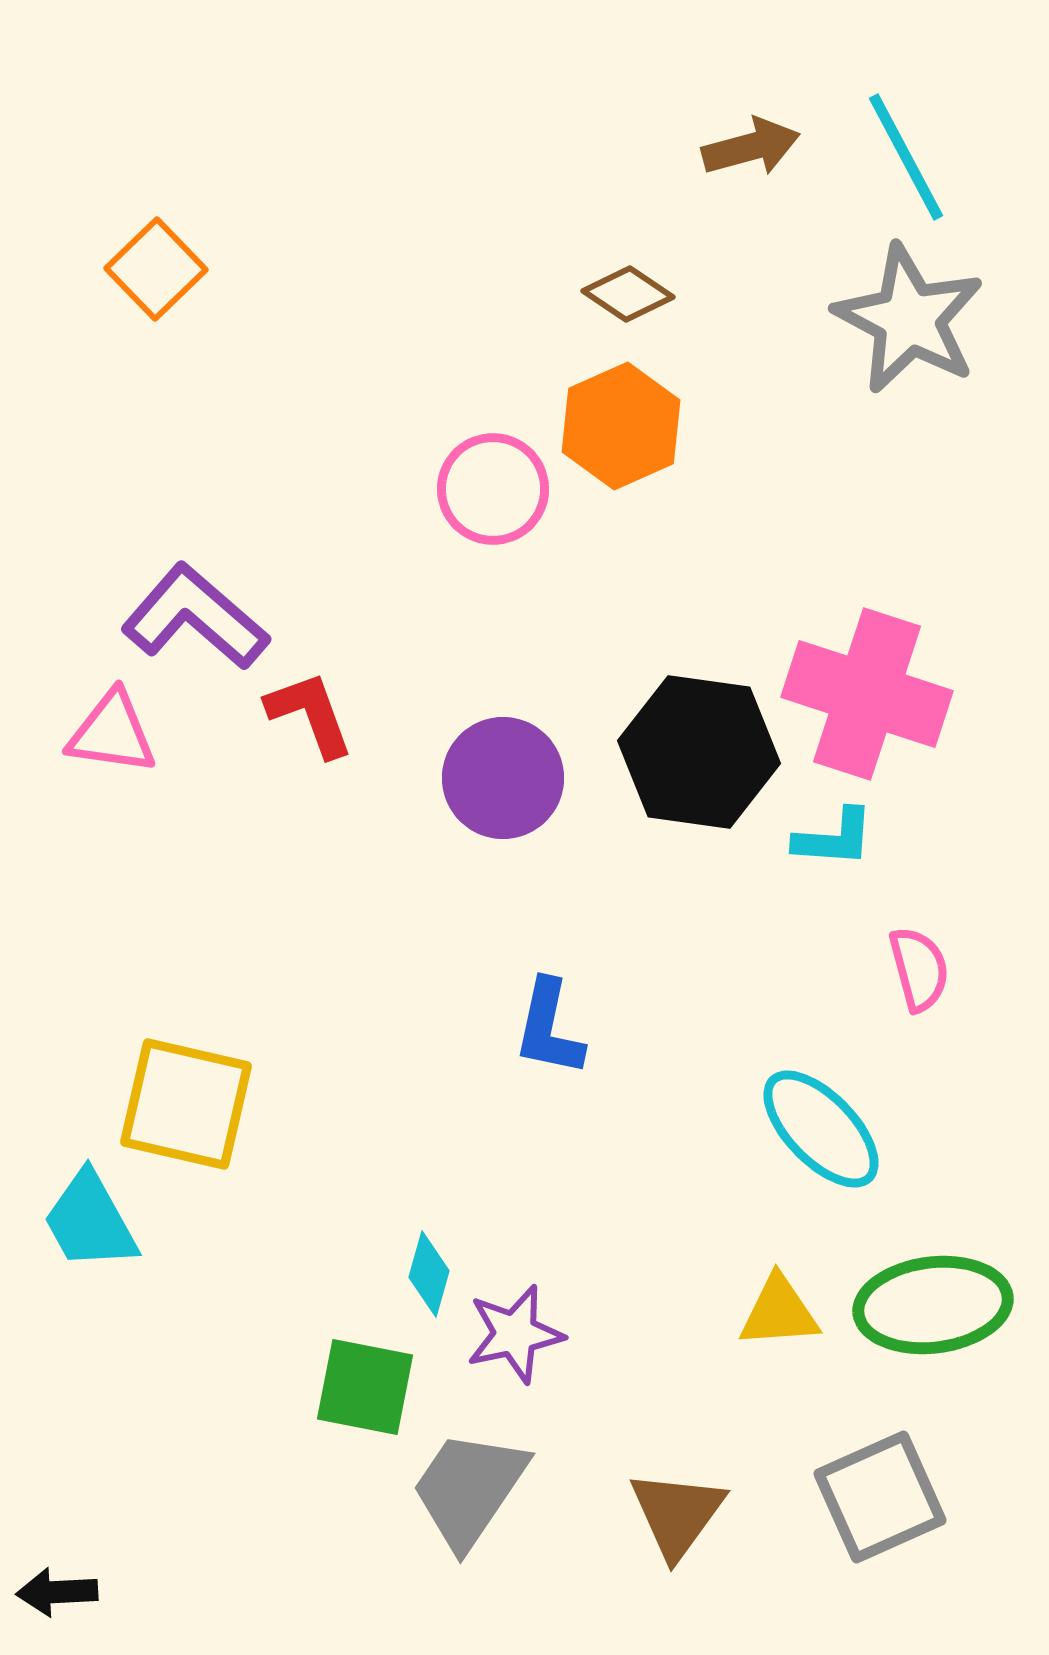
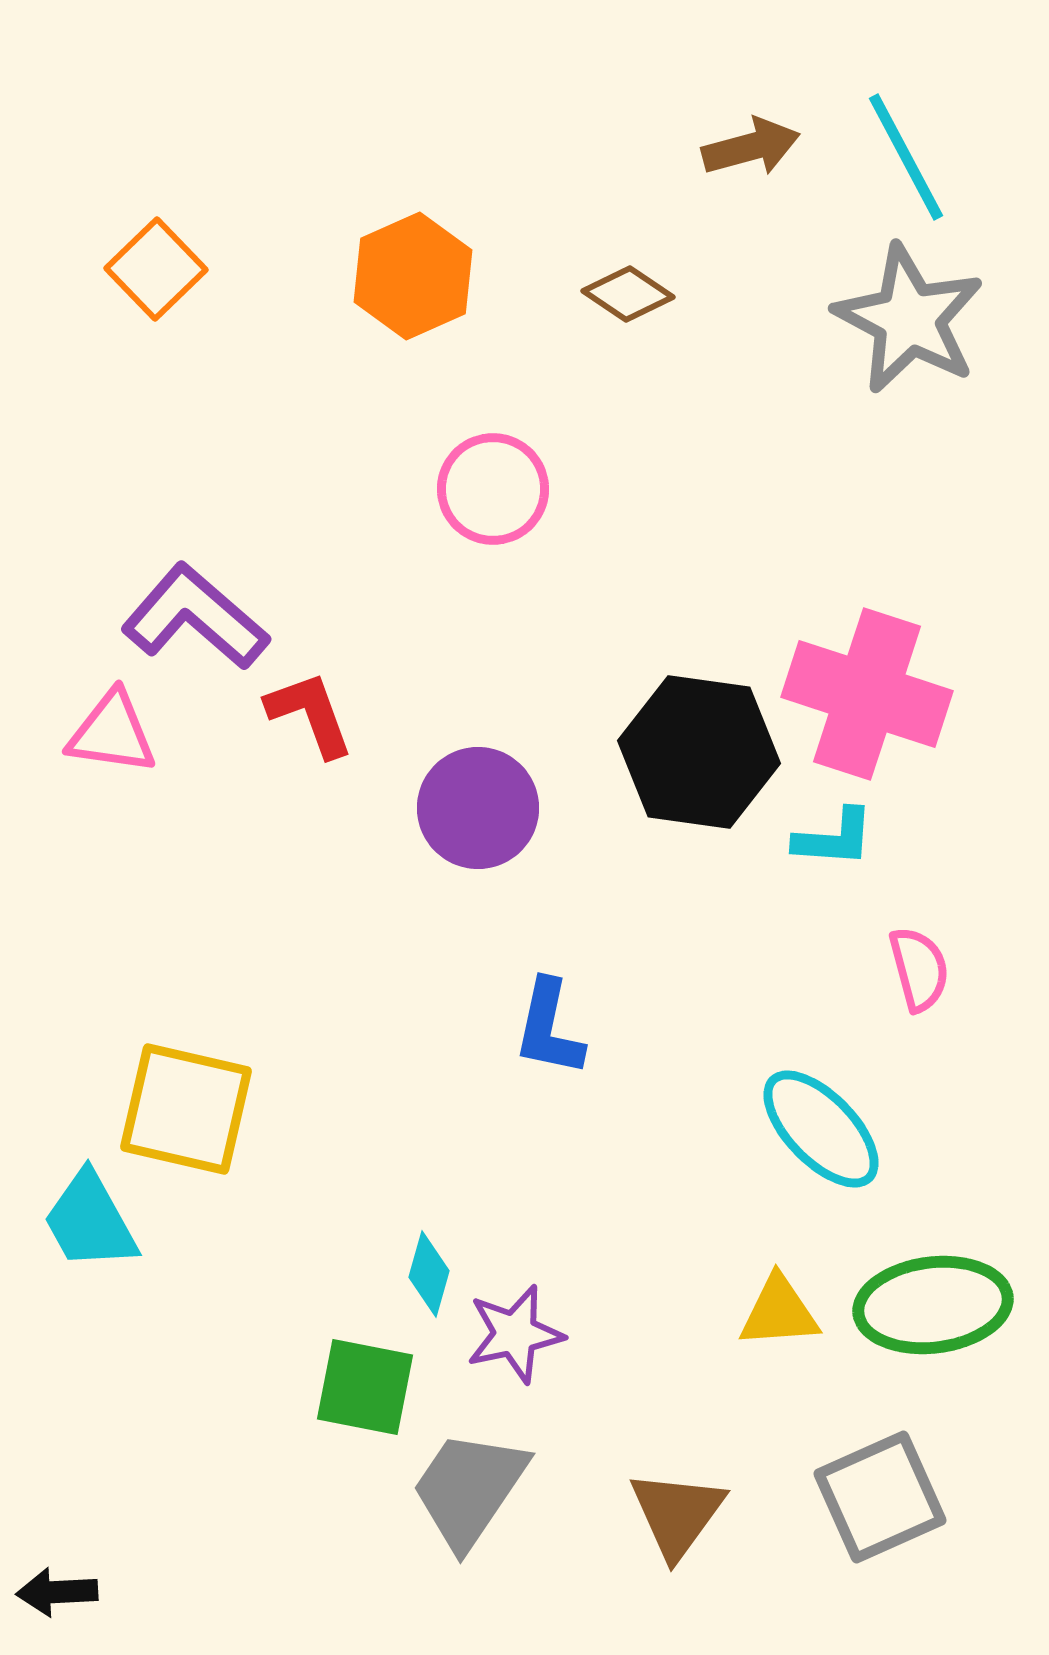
orange hexagon: moved 208 px left, 150 px up
purple circle: moved 25 px left, 30 px down
yellow square: moved 5 px down
